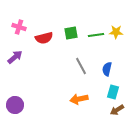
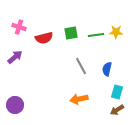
cyan rectangle: moved 4 px right
